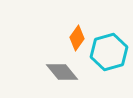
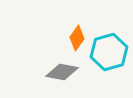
gray diamond: rotated 40 degrees counterclockwise
